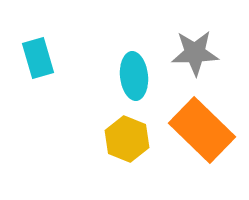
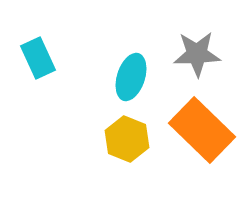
gray star: moved 2 px right, 1 px down
cyan rectangle: rotated 9 degrees counterclockwise
cyan ellipse: moved 3 px left, 1 px down; rotated 24 degrees clockwise
